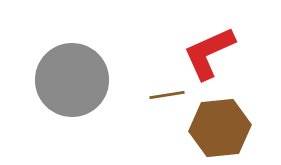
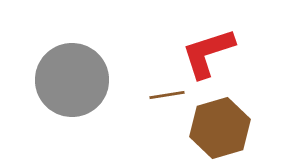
red L-shape: moved 1 px left; rotated 6 degrees clockwise
brown hexagon: rotated 10 degrees counterclockwise
